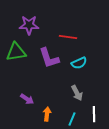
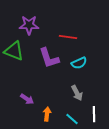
green triangle: moved 2 px left, 1 px up; rotated 30 degrees clockwise
cyan line: rotated 72 degrees counterclockwise
